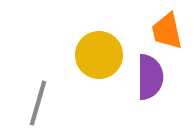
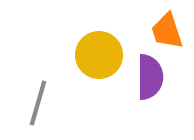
orange trapezoid: rotated 6 degrees counterclockwise
